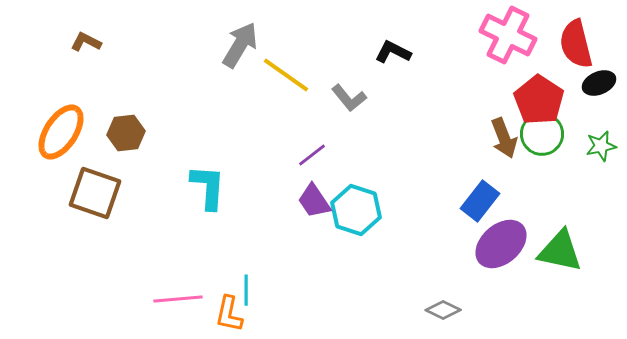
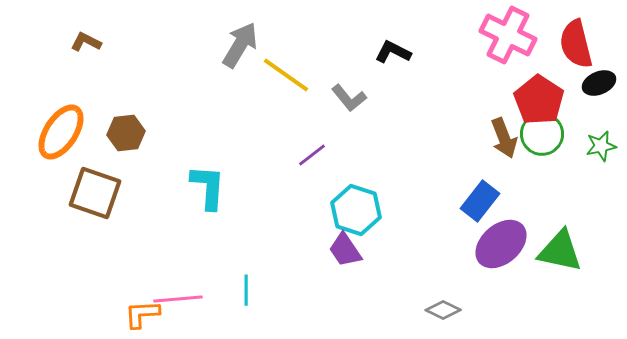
purple trapezoid: moved 31 px right, 49 px down
orange L-shape: moved 87 px left; rotated 75 degrees clockwise
